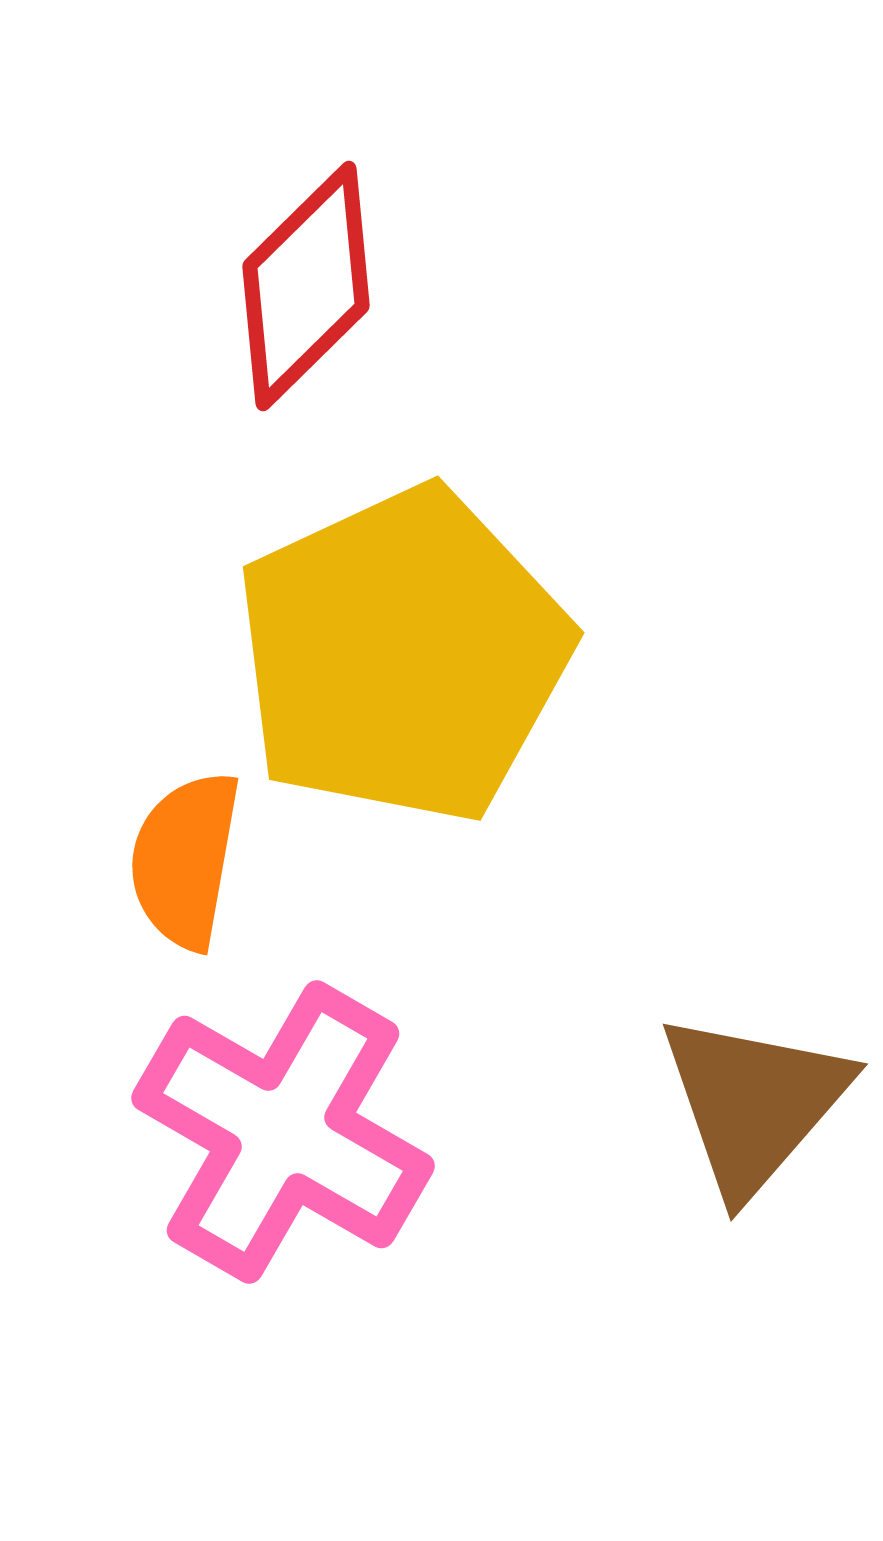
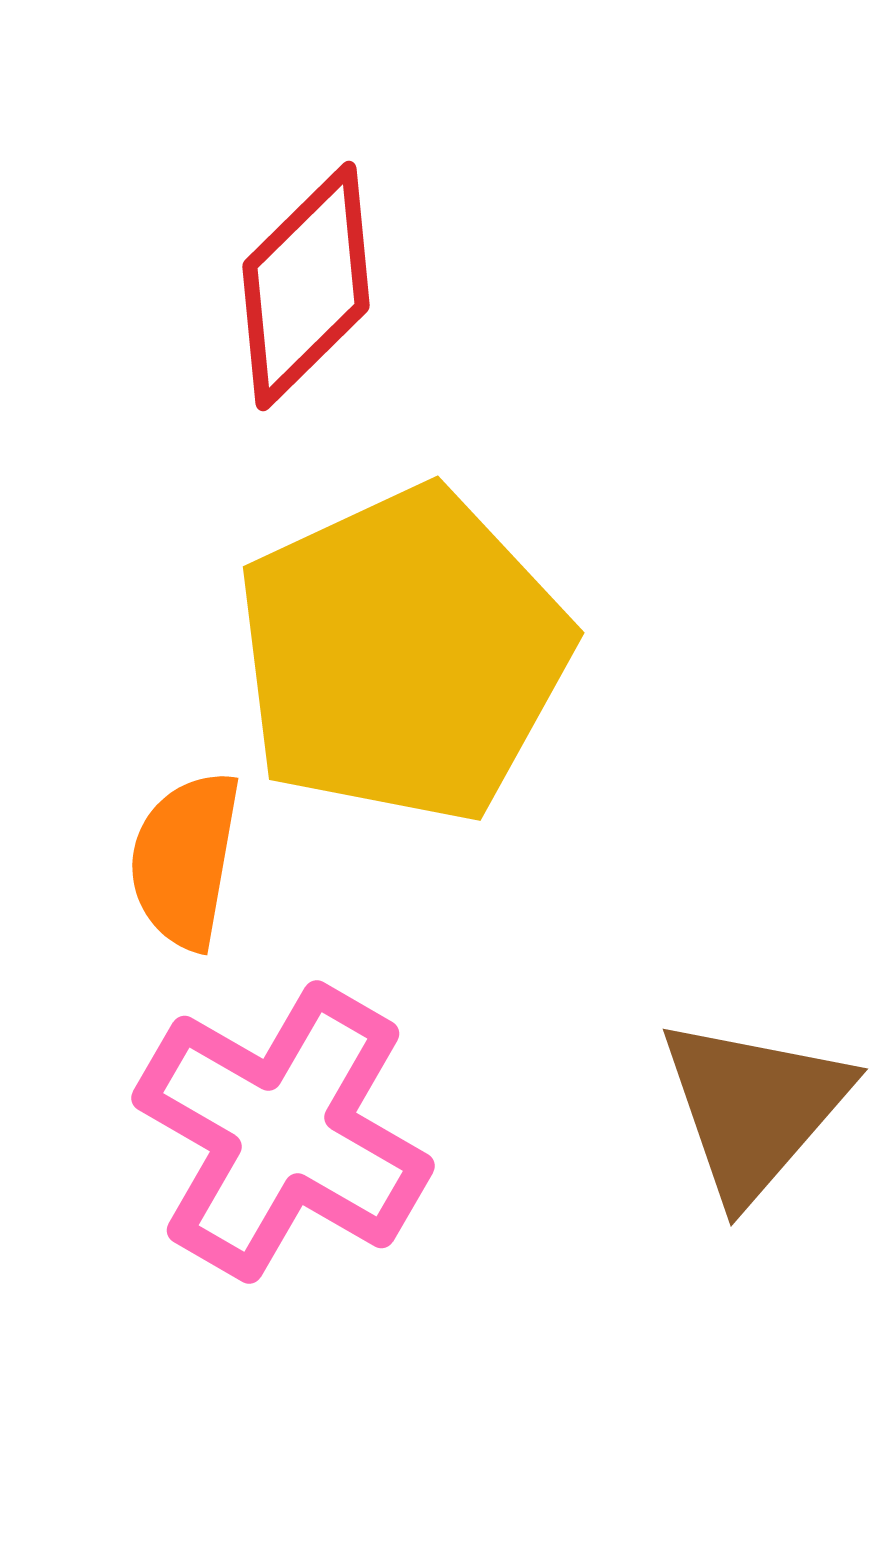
brown triangle: moved 5 px down
